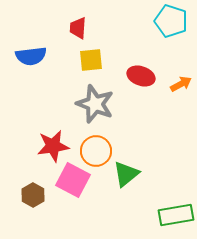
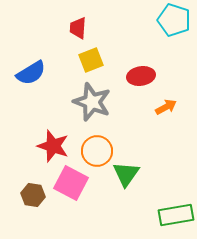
cyan pentagon: moved 3 px right, 1 px up
blue semicircle: moved 17 px down; rotated 24 degrees counterclockwise
yellow square: rotated 15 degrees counterclockwise
red ellipse: rotated 28 degrees counterclockwise
orange arrow: moved 15 px left, 23 px down
gray star: moved 3 px left, 2 px up
red star: rotated 28 degrees clockwise
orange circle: moved 1 px right
green triangle: rotated 16 degrees counterclockwise
pink square: moved 2 px left, 3 px down
brown hexagon: rotated 20 degrees counterclockwise
